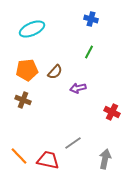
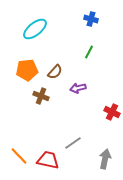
cyan ellipse: moved 3 px right; rotated 15 degrees counterclockwise
brown cross: moved 18 px right, 4 px up
